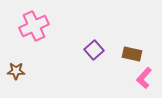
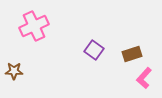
purple square: rotated 12 degrees counterclockwise
brown rectangle: rotated 30 degrees counterclockwise
brown star: moved 2 px left
